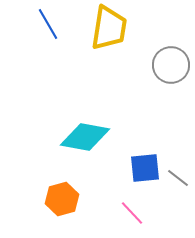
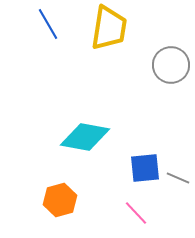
gray line: rotated 15 degrees counterclockwise
orange hexagon: moved 2 px left, 1 px down
pink line: moved 4 px right
